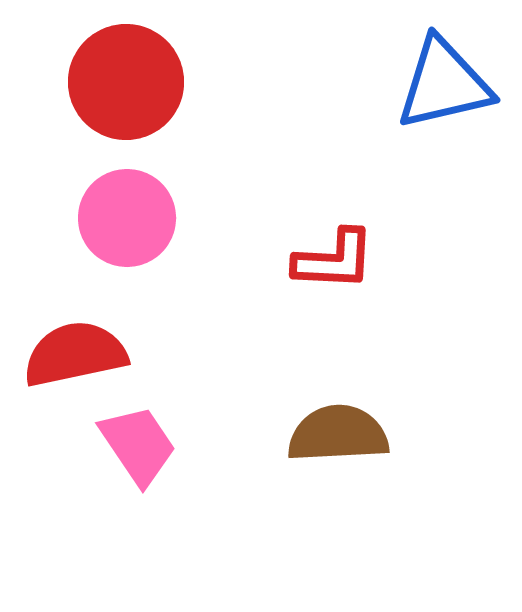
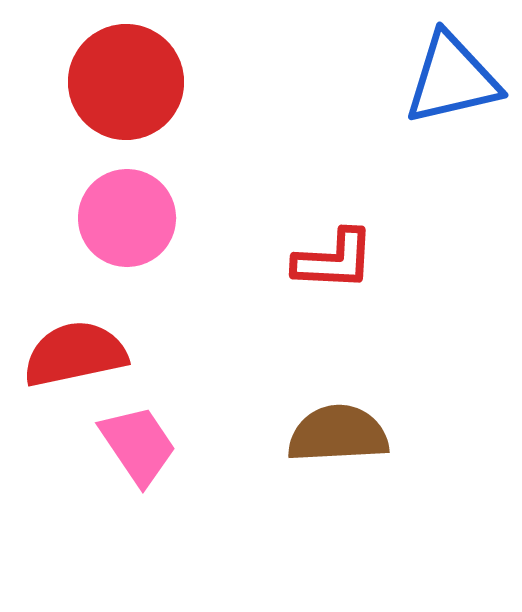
blue triangle: moved 8 px right, 5 px up
